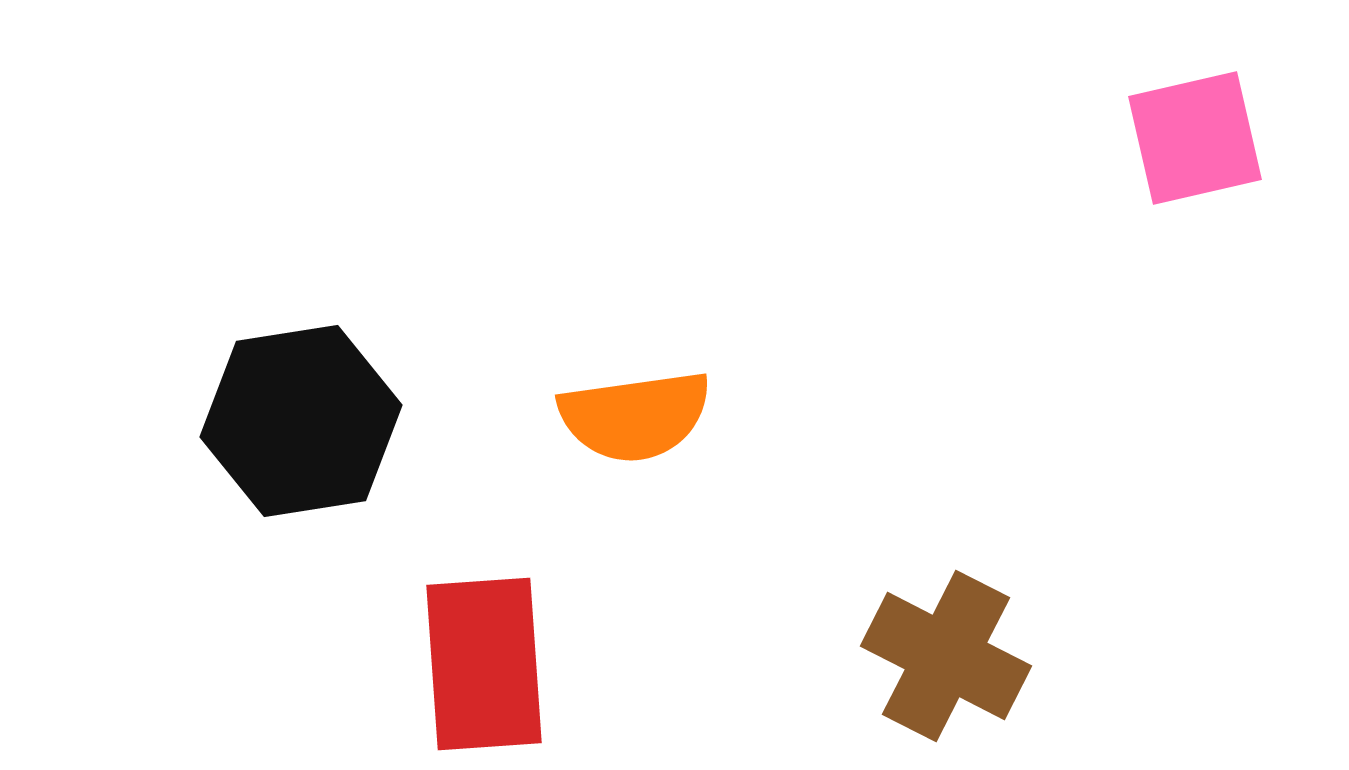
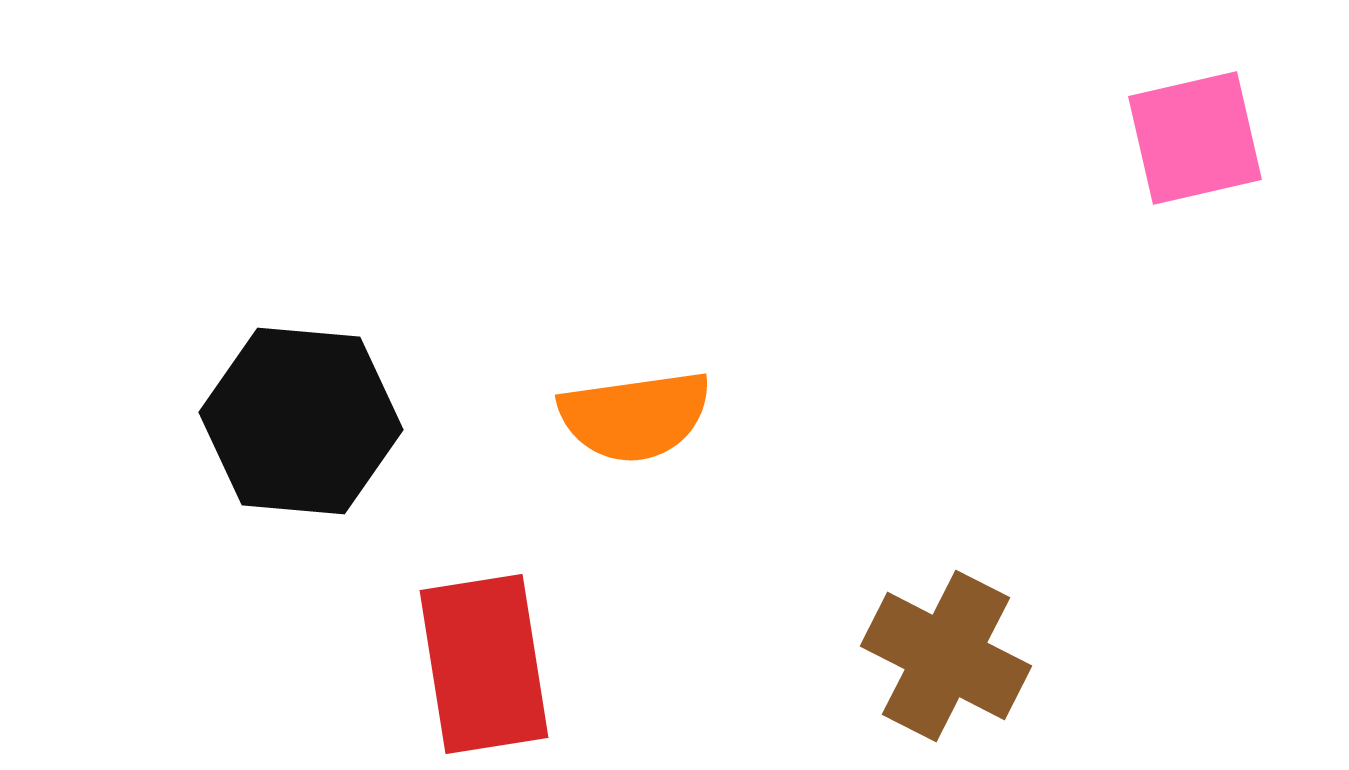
black hexagon: rotated 14 degrees clockwise
red rectangle: rotated 5 degrees counterclockwise
